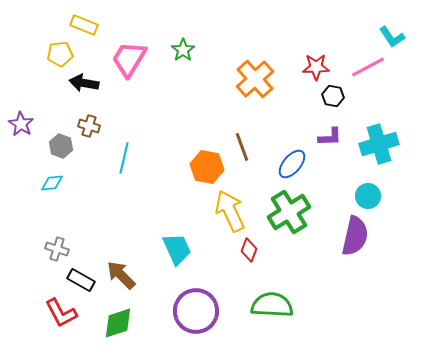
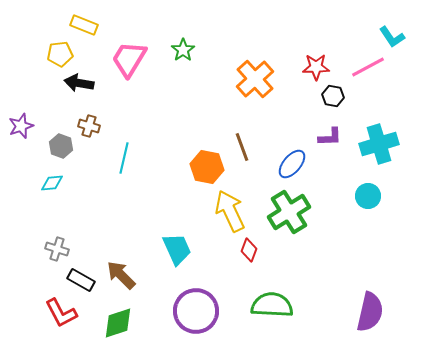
black arrow: moved 5 px left
purple star: moved 2 px down; rotated 20 degrees clockwise
purple semicircle: moved 15 px right, 76 px down
